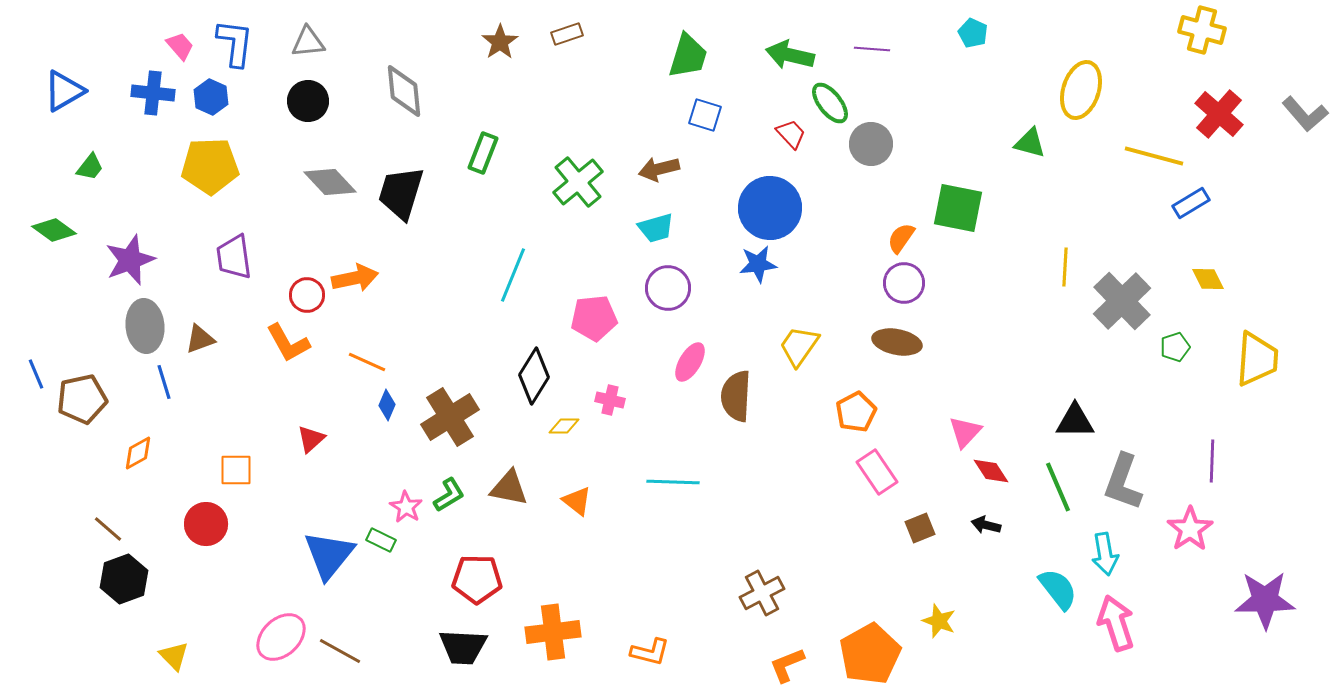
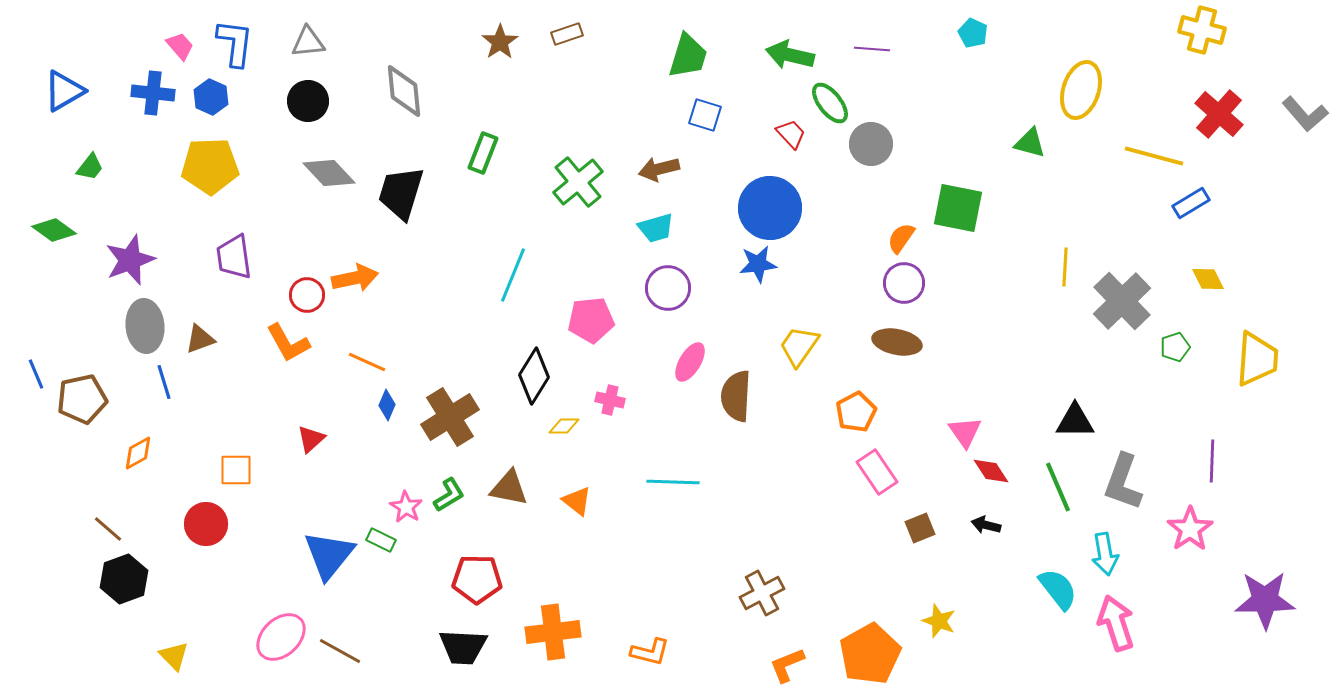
gray diamond at (330, 182): moved 1 px left, 9 px up
pink pentagon at (594, 318): moved 3 px left, 2 px down
pink triangle at (965, 432): rotated 18 degrees counterclockwise
